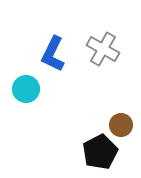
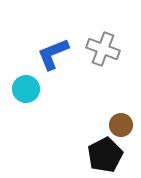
gray cross: rotated 8 degrees counterclockwise
blue L-shape: rotated 42 degrees clockwise
black pentagon: moved 5 px right, 3 px down
